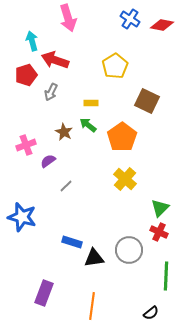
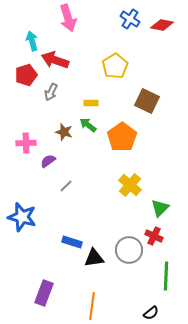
brown star: rotated 12 degrees counterclockwise
pink cross: moved 2 px up; rotated 18 degrees clockwise
yellow cross: moved 5 px right, 6 px down
red cross: moved 5 px left, 4 px down
